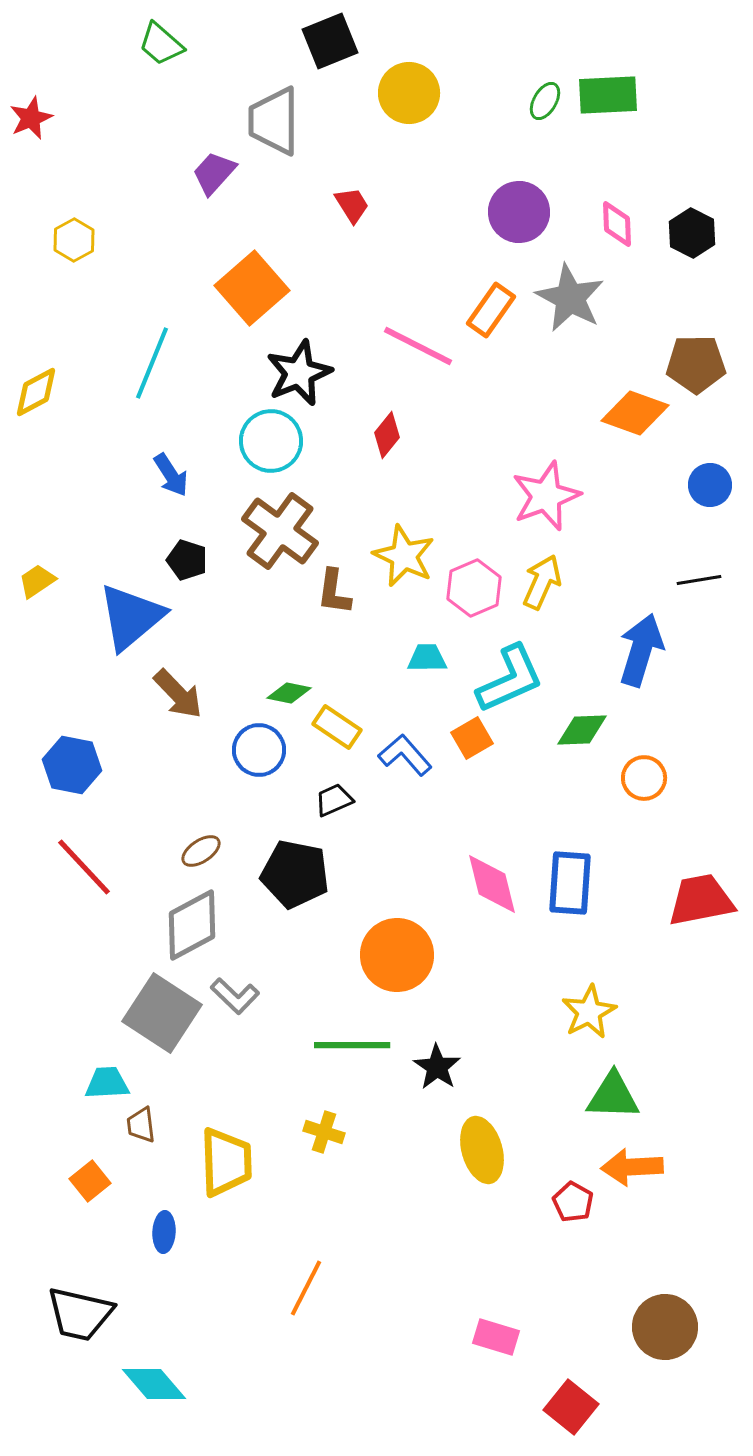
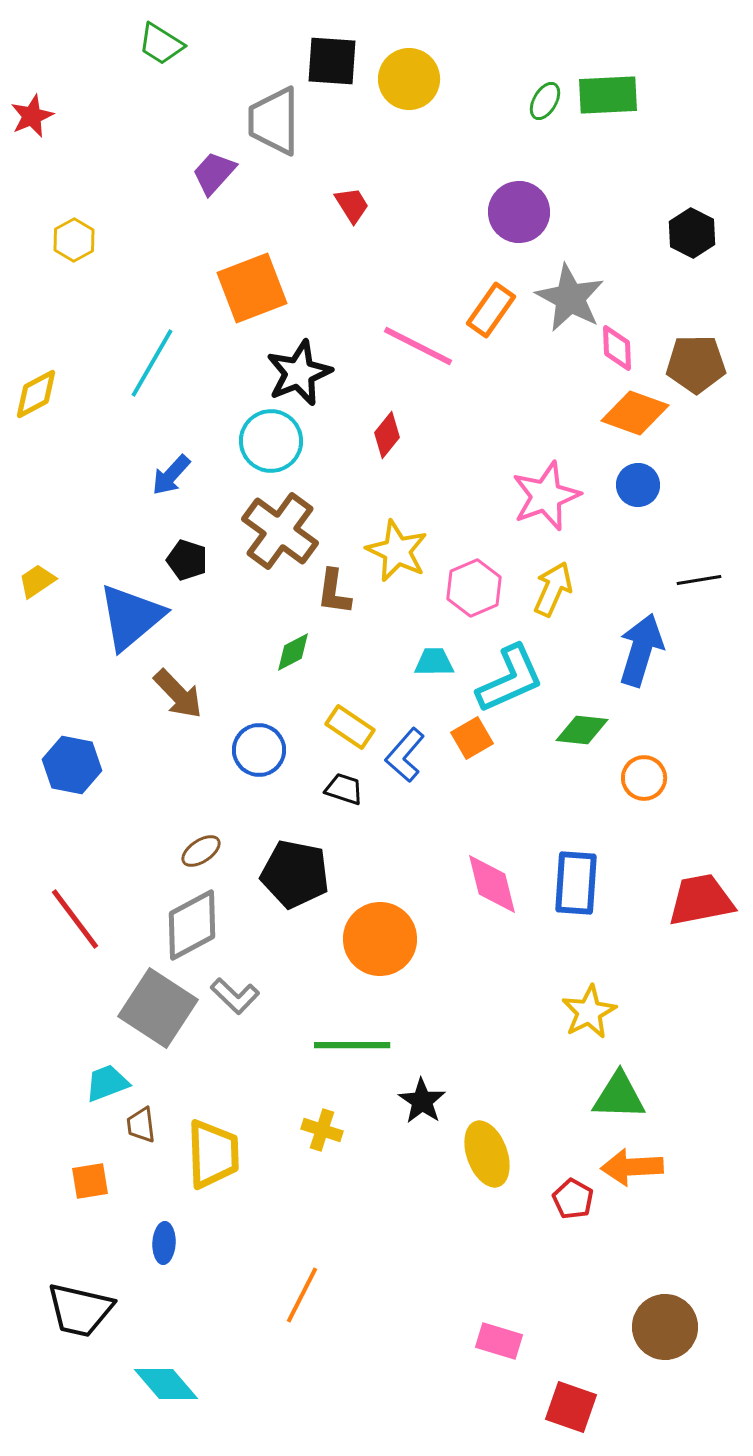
black square at (330, 41): moved 2 px right, 20 px down; rotated 26 degrees clockwise
green trapezoid at (161, 44): rotated 9 degrees counterclockwise
yellow circle at (409, 93): moved 14 px up
red star at (31, 118): moved 1 px right, 2 px up
pink diamond at (617, 224): moved 124 px down
orange square at (252, 288): rotated 20 degrees clockwise
cyan line at (152, 363): rotated 8 degrees clockwise
yellow diamond at (36, 392): moved 2 px down
blue arrow at (171, 475): rotated 75 degrees clockwise
blue circle at (710, 485): moved 72 px left
yellow star at (404, 556): moved 7 px left, 5 px up
yellow arrow at (542, 582): moved 11 px right, 7 px down
cyan trapezoid at (427, 658): moved 7 px right, 4 px down
green diamond at (289, 693): moved 4 px right, 41 px up; rotated 39 degrees counterclockwise
yellow rectangle at (337, 727): moved 13 px right
green diamond at (582, 730): rotated 8 degrees clockwise
blue L-shape at (405, 755): rotated 98 degrees counterclockwise
black trapezoid at (334, 800): moved 10 px right, 11 px up; rotated 42 degrees clockwise
red line at (84, 867): moved 9 px left, 52 px down; rotated 6 degrees clockwise
blue rectangle at (570, 883): moved 6 px right
orange circle at (397, 955): moved 17 px left, 16 px up
gray square at (162, 1013): moved 4 px left, 5 px up
black star at (437, 1067): moved 15 px left, 34 px down
cyan trapezoid at (107, 1083): rotated 18 degrees counterclockwise
green triangle at (613, 1096): moved 6 px right
yellow cross at (324, 1132): moved 2 px left, 2 px up
yellow ellipse at (482, 1150): moved 5 px right, 4 px down; rotated 4 degrees counterclockwise
yellow trapezoid at (226, 1162): moved 13 px left, 8 px up
orange square at (90, 1181): rotated 30 degrees clockwise
red pentagon at (573, 1202): moved 3 px up
blue ellipse at (164, 1232): moved 11 px down
orange line at (306, 1288): moved 4 px left, 7 px down
black trapezoid at (80, 1314): moved 4 px up
pink rectangle at (496, 1337): moved 3 px right, 4 px down
cyan diamond at (154, 1384): moved 12 px right
red square at (571, 1407): rotated 20 degrees counterclockwise
